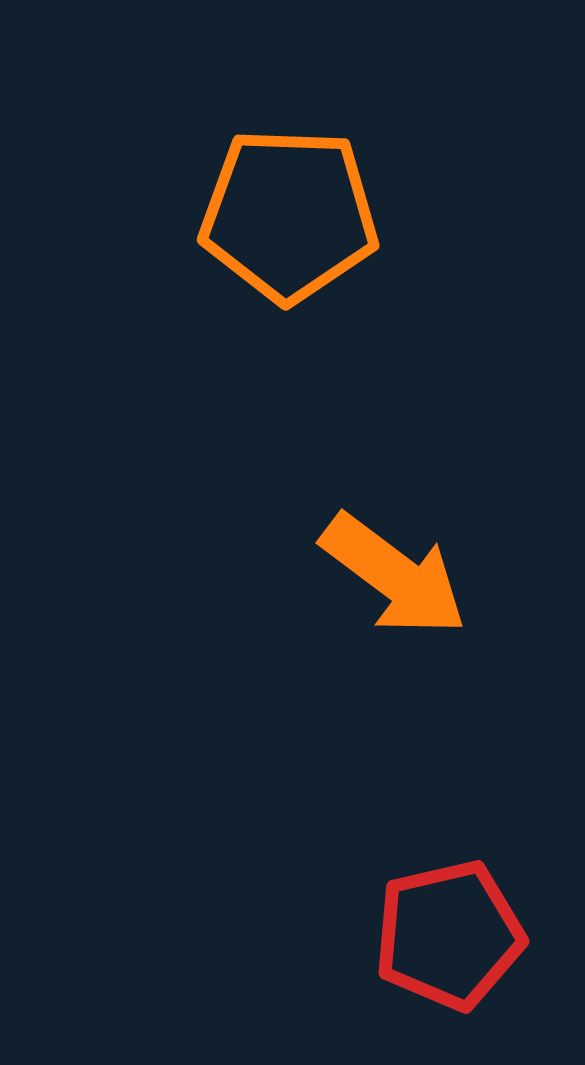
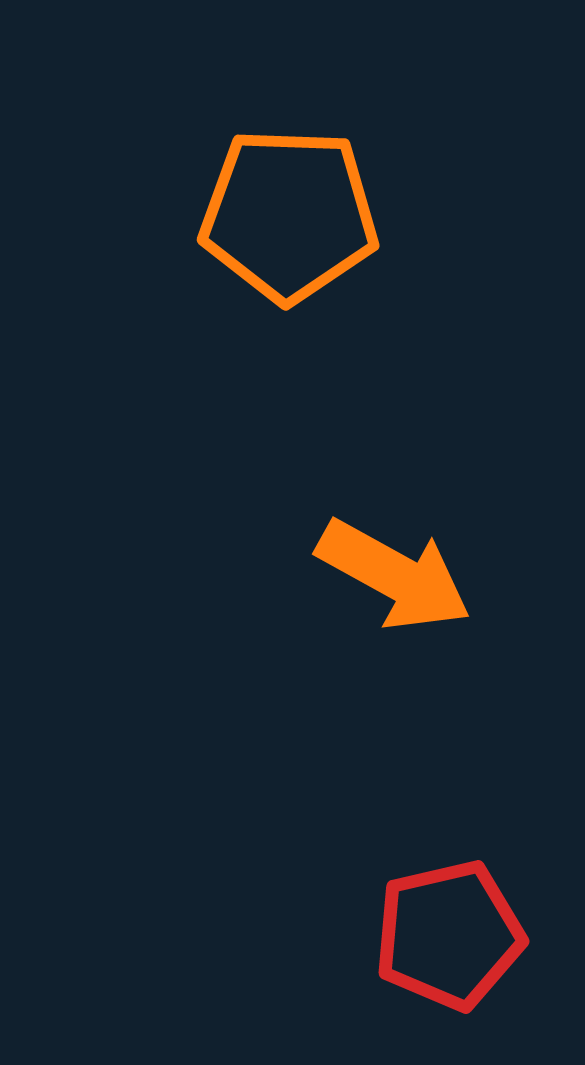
orange arrow: rotated 8 degrees counterclockwise
